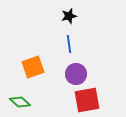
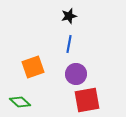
blue line: rotated 18 degrees clockwise
